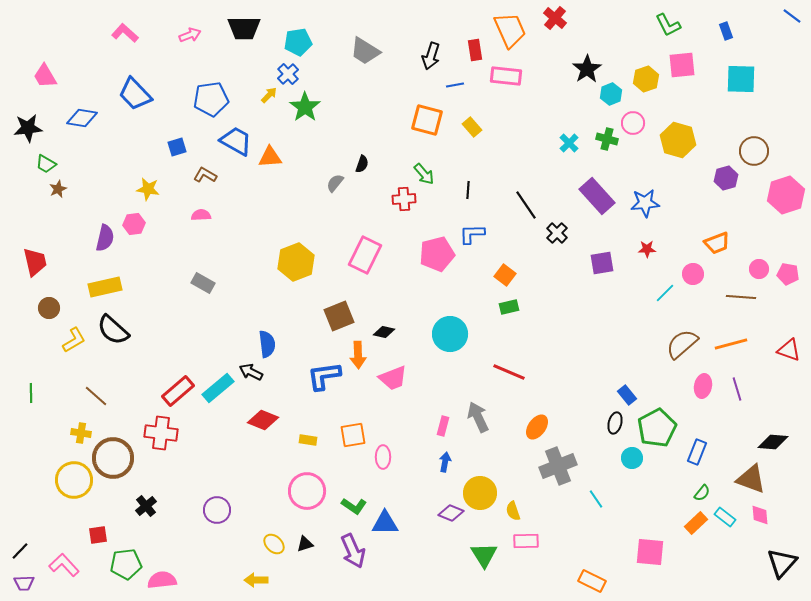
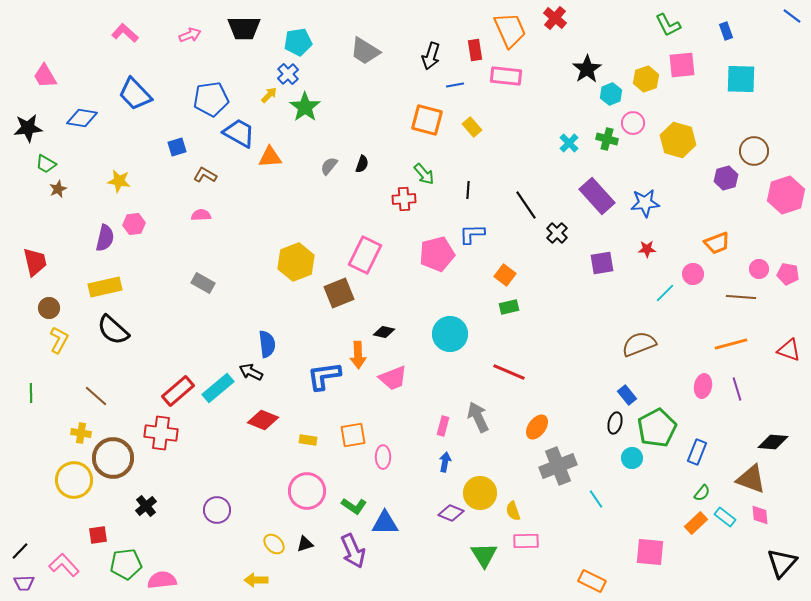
blue trapezoid at (236, 141): moved 3 px right, 8 px up
gray semicircle at (335, 183): moved 6 px left, 17 px up
yellow star at (148, 189): moved 29 px left, 8 px up
brown square at (339, 316): moved 23 px up
yellow L-shape at (74, 340): moved 15 px left; rotated 32 degrees counterclockwise
brown semicircle at (682, 344): moved 43 px left; rotated 20 degrees clockwise
